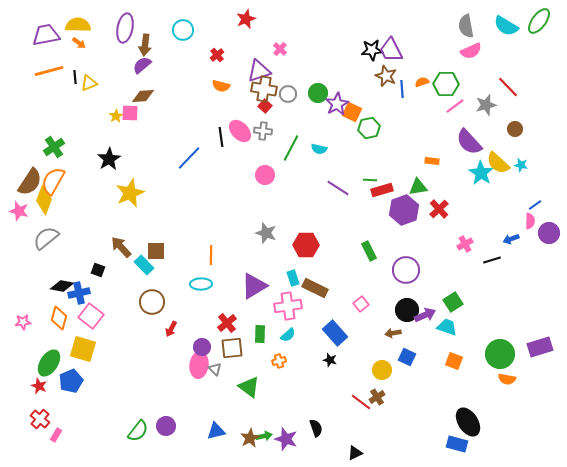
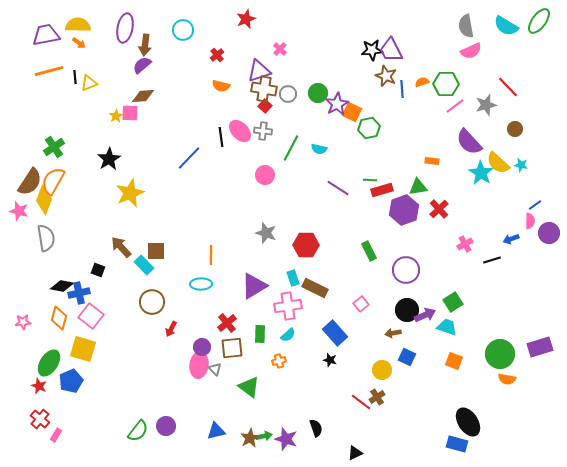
gray semicircle at (46, 238): rotated 120 degrees clockwise
